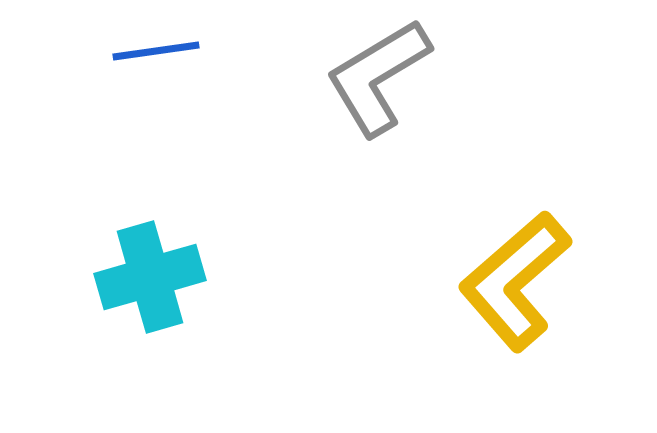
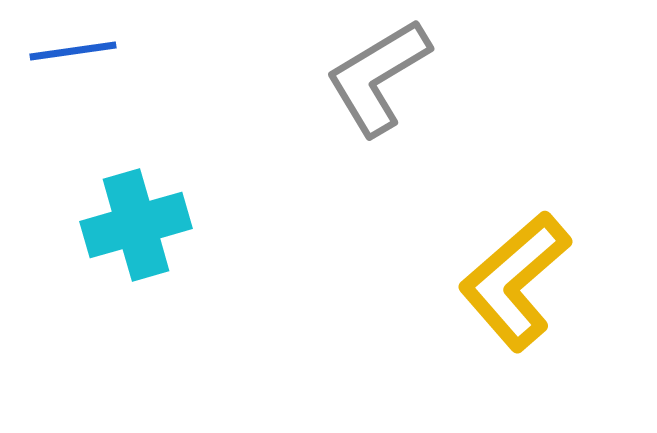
blue line: moved 83 px left
cyan cross: moved 14 px left, 52 px up
